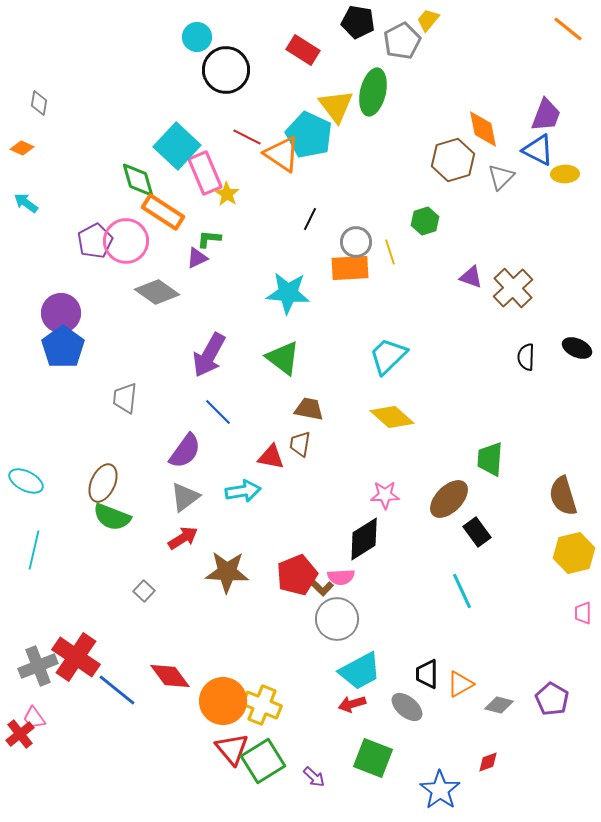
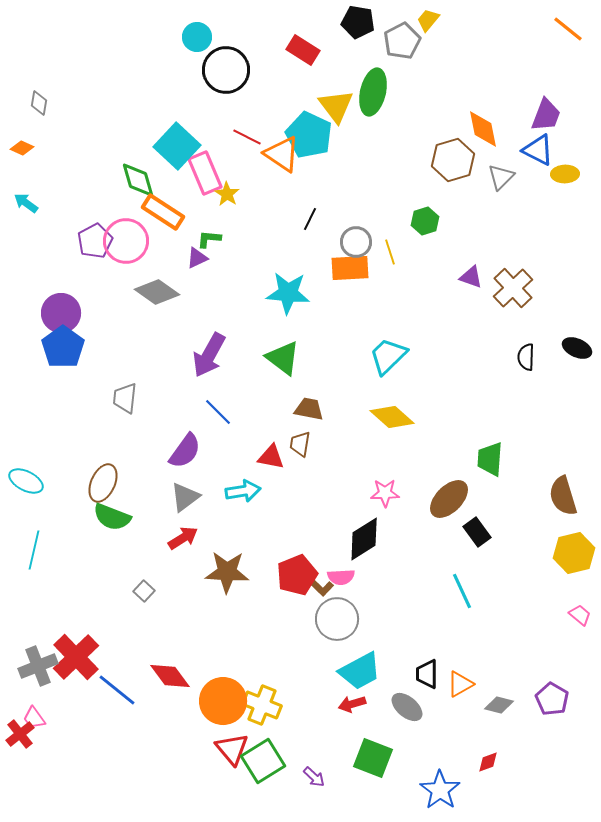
pink star at (385, 495): moved 2 px up
pink trapezoid at (583, 613): moved 3 px left, 2 px down; rotated 130 degrees clockwise
red cross at (76, 657): rotated 12 degrees clockwise
